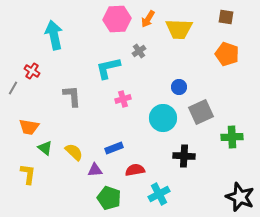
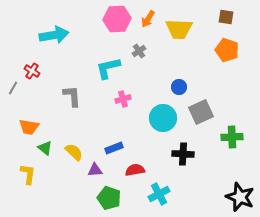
cyan arrow: rotated 92 degrees clockwise
orange pentagon: moved 4 px up
black cross: moved 1 px left, 2 px up
